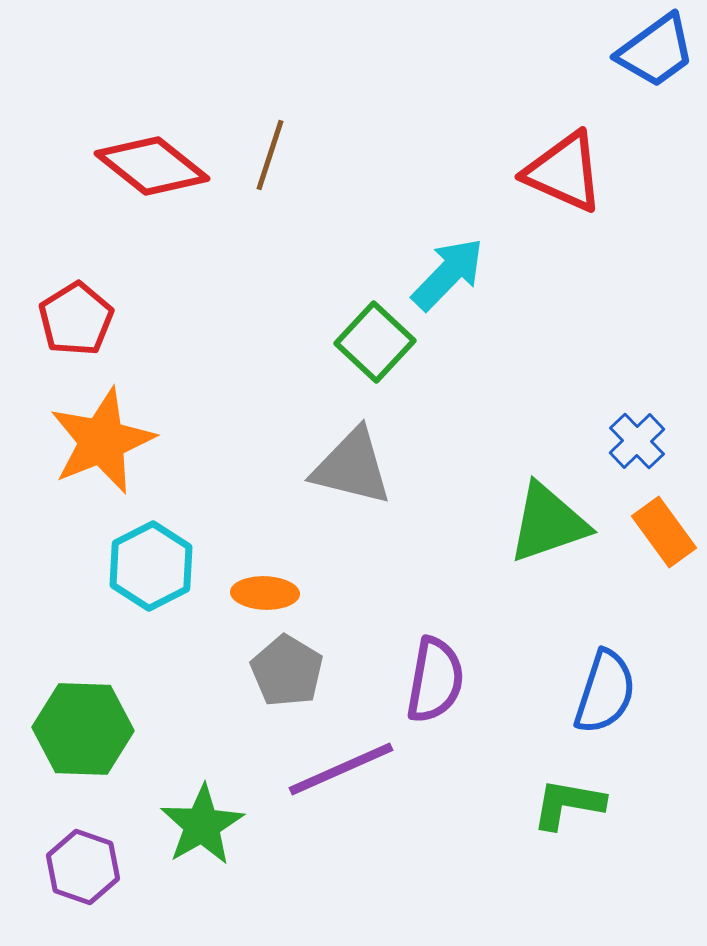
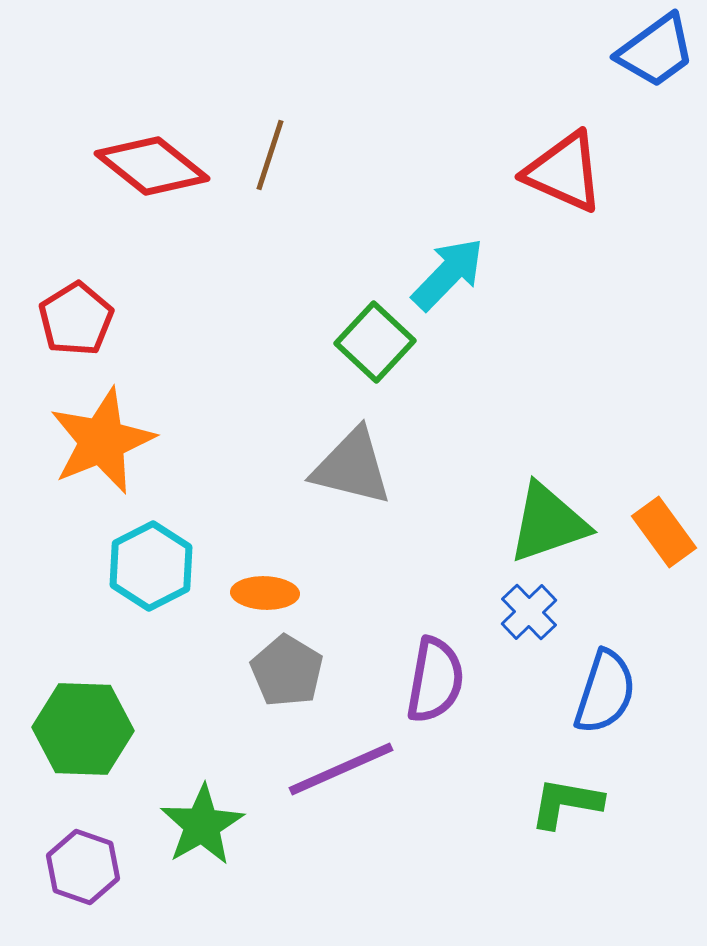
blue cross: moved 108 px left, 171 px down
green L-shape: moved 2 px left, 1 px up
